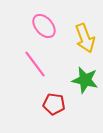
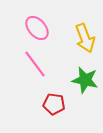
pink ellipse: moved 7 px left, 2 px down
